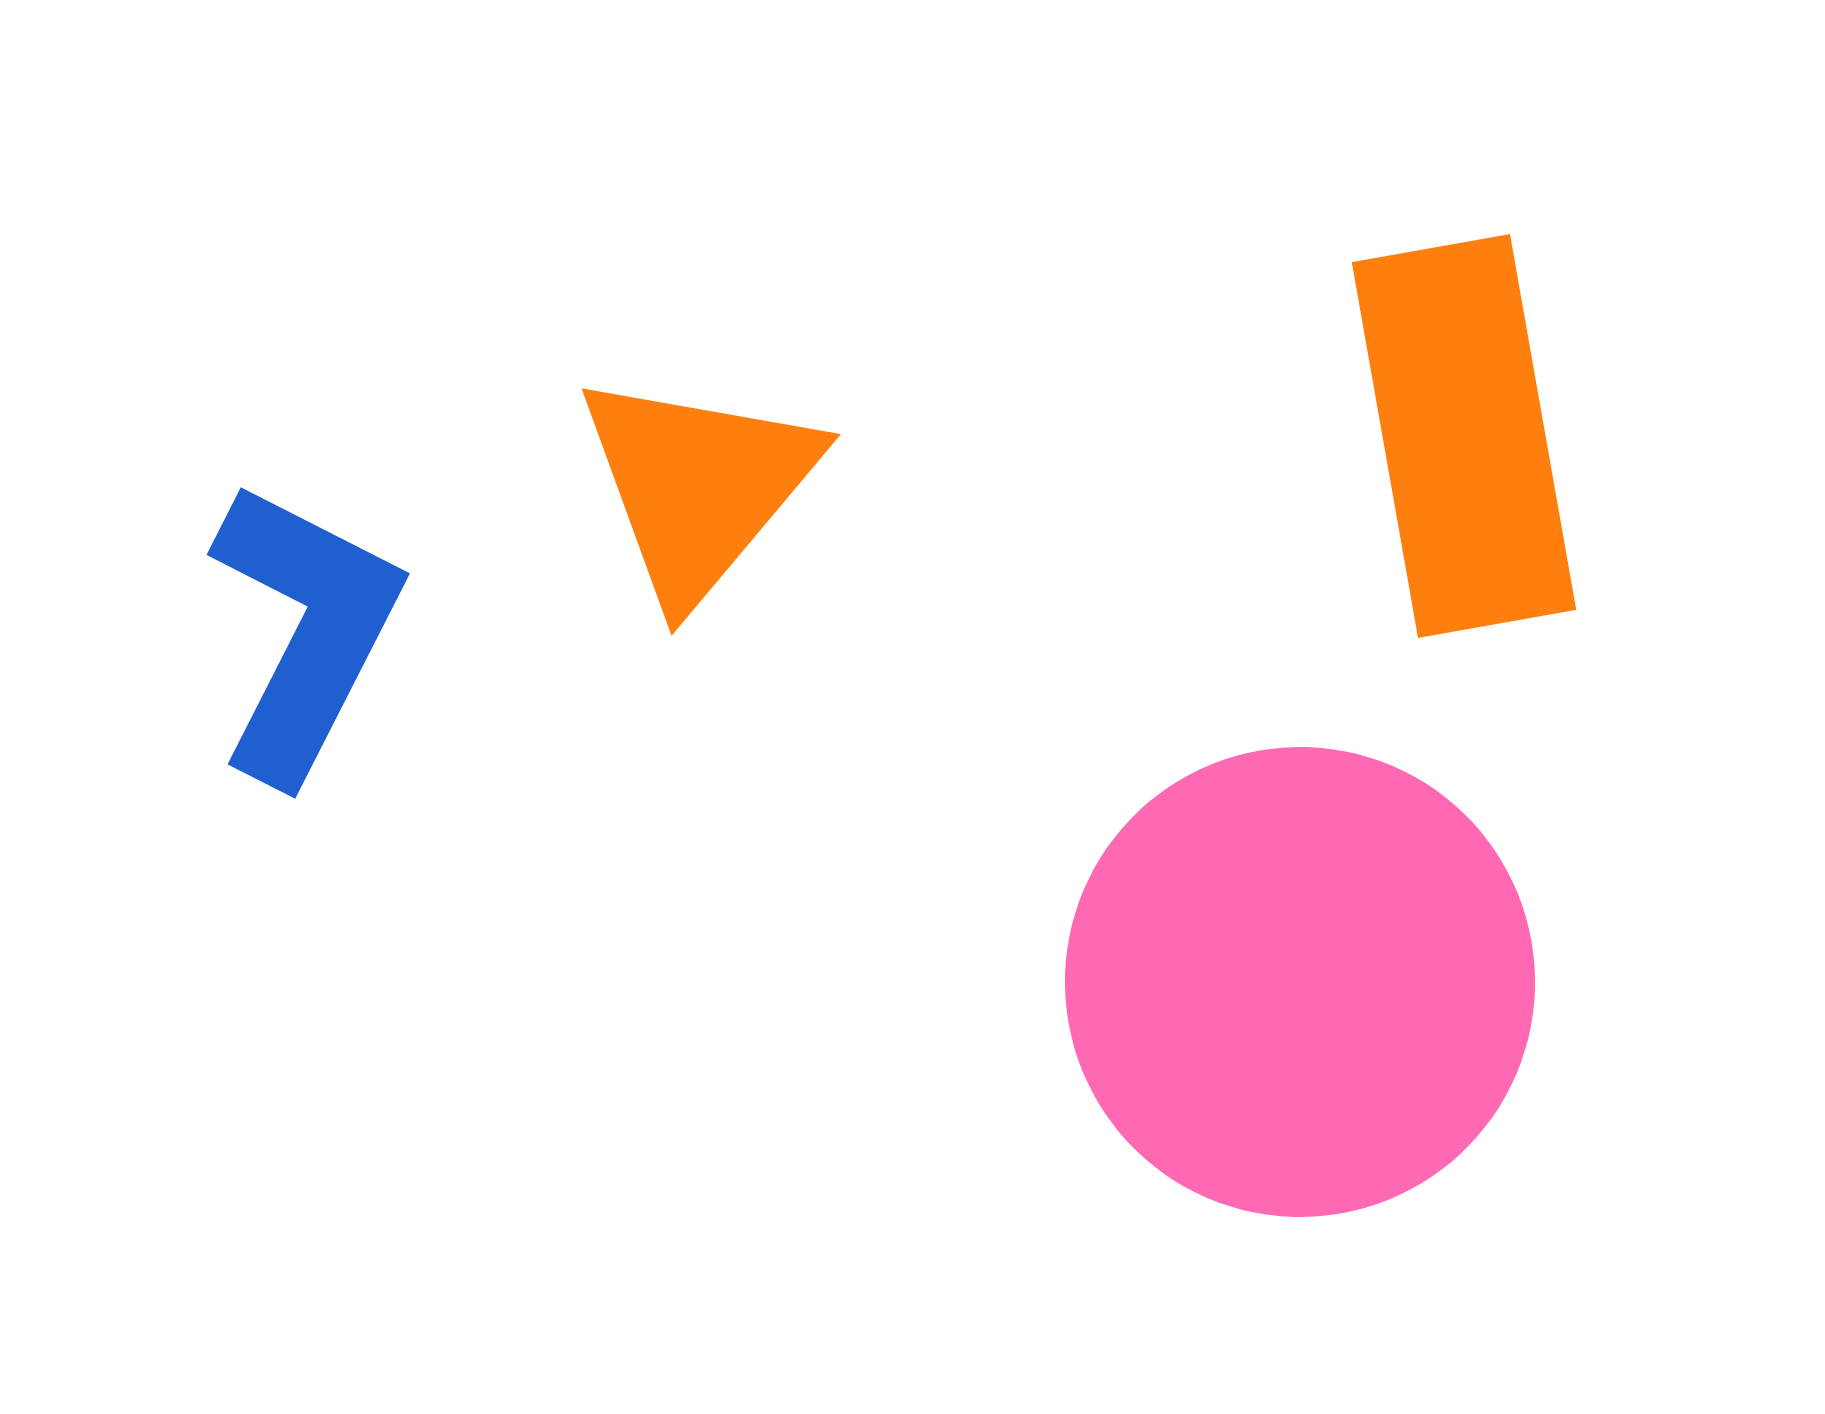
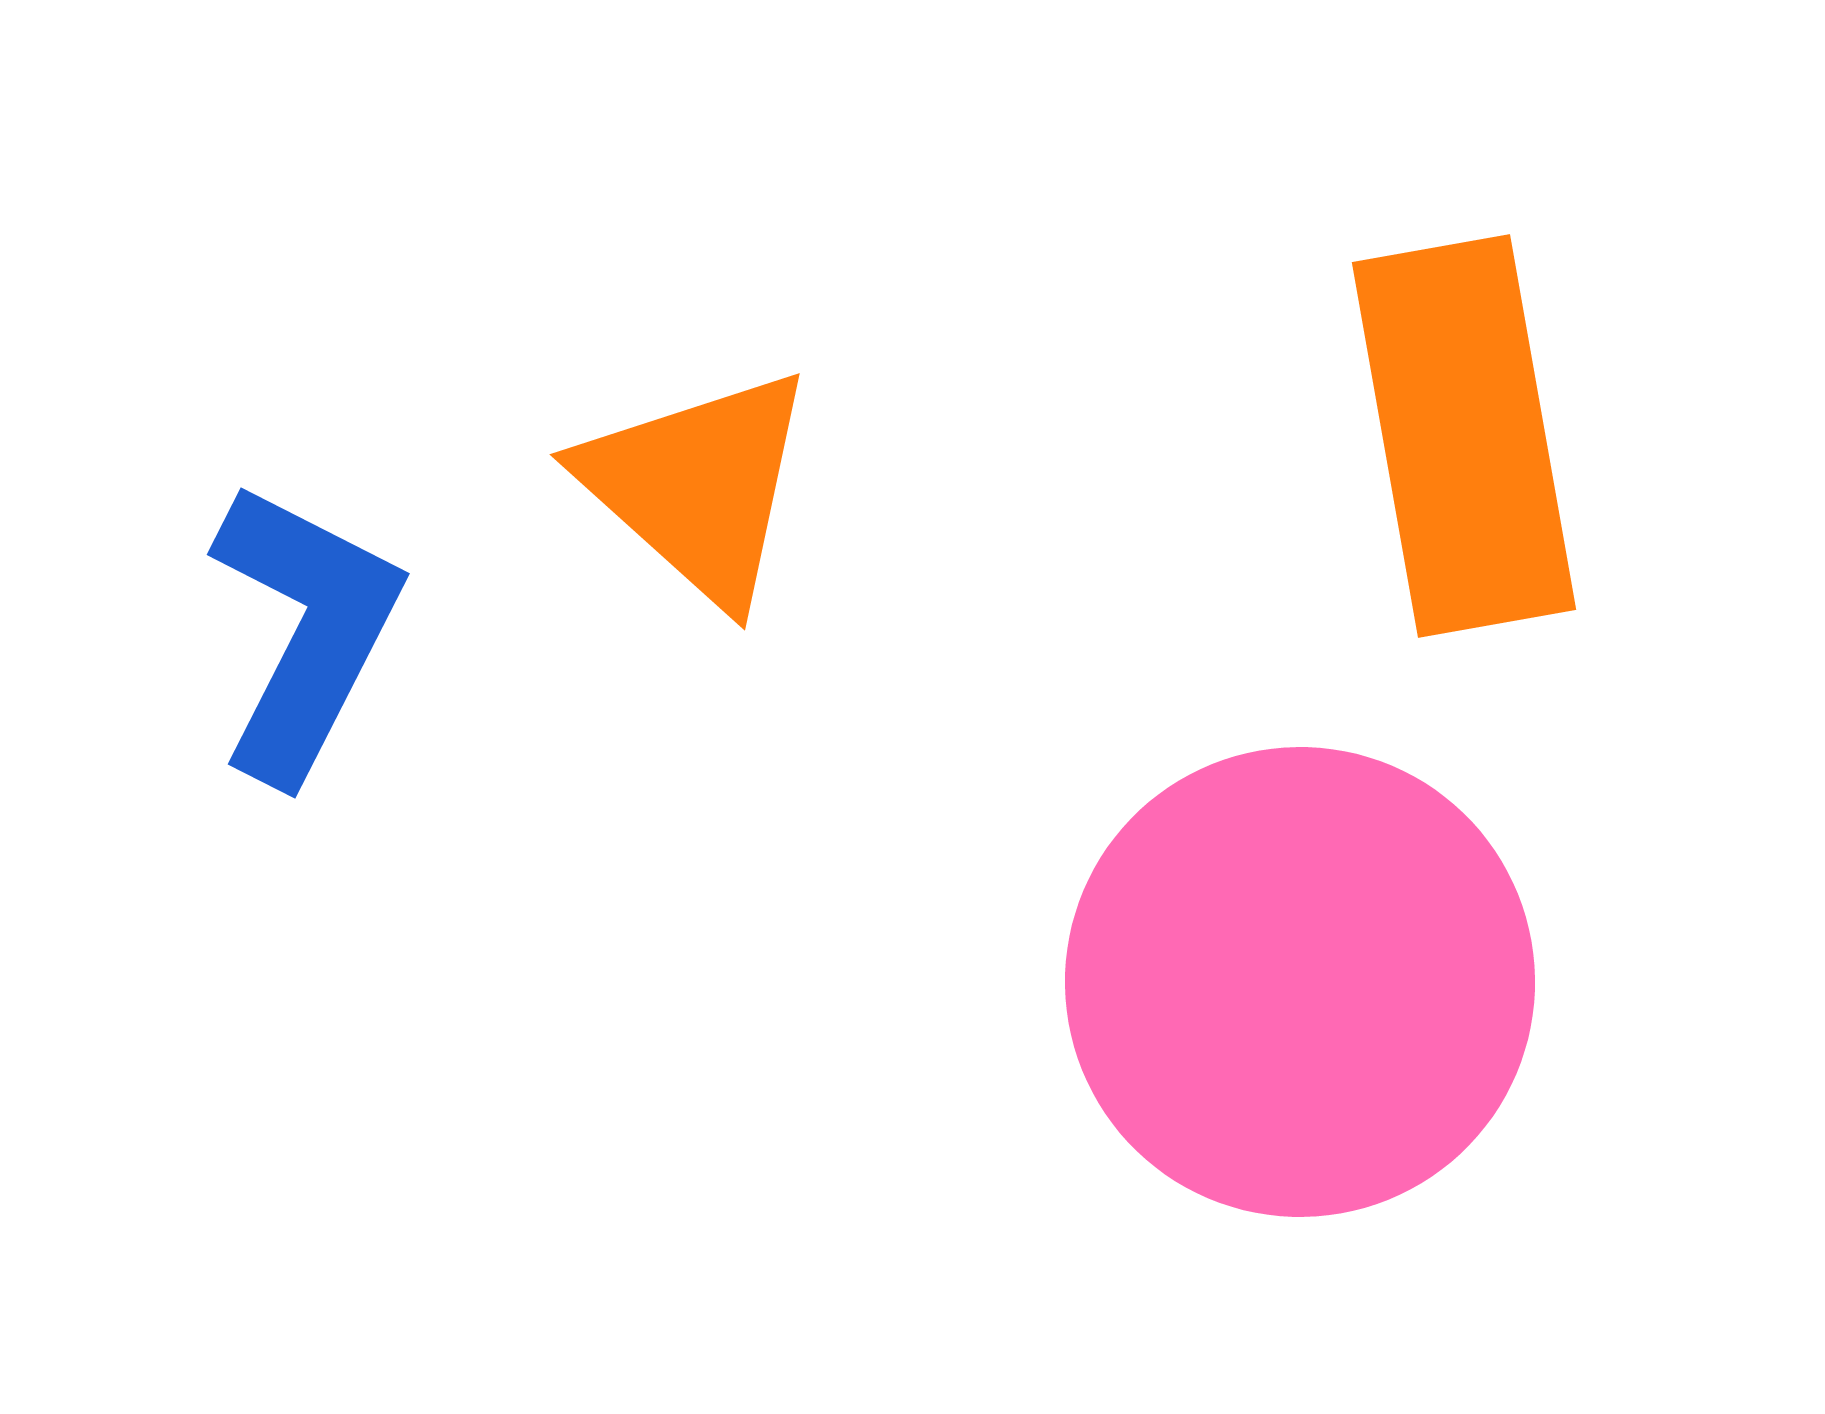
orange triangle: rotated 28 degrees counterclockwise
